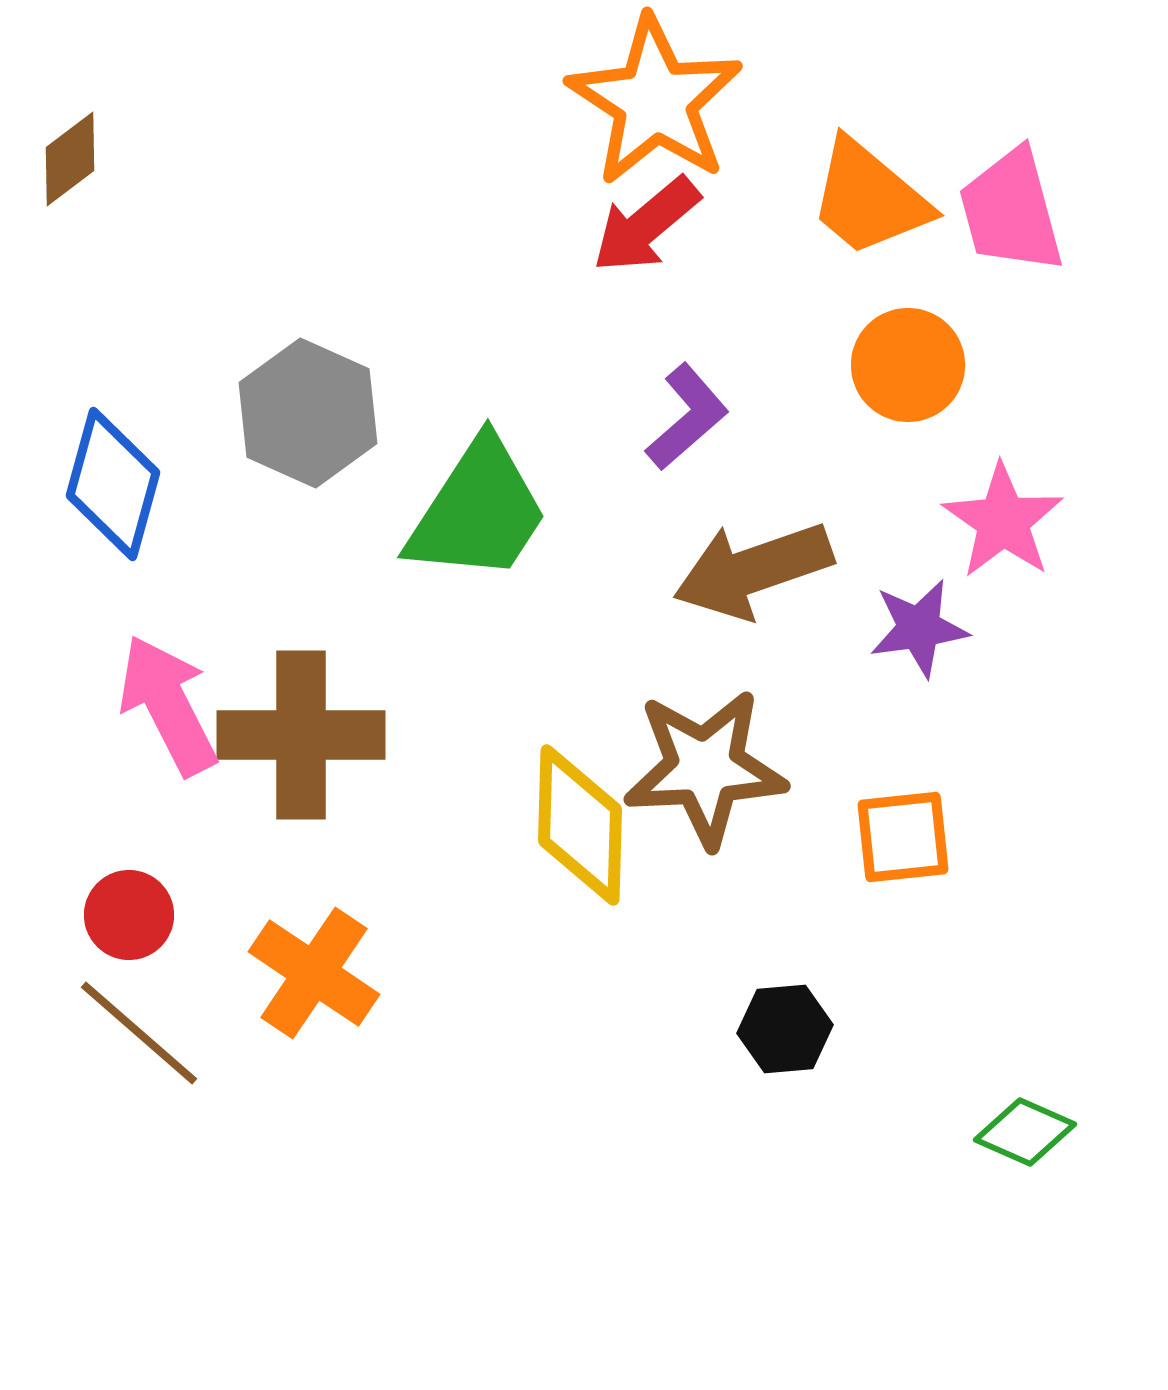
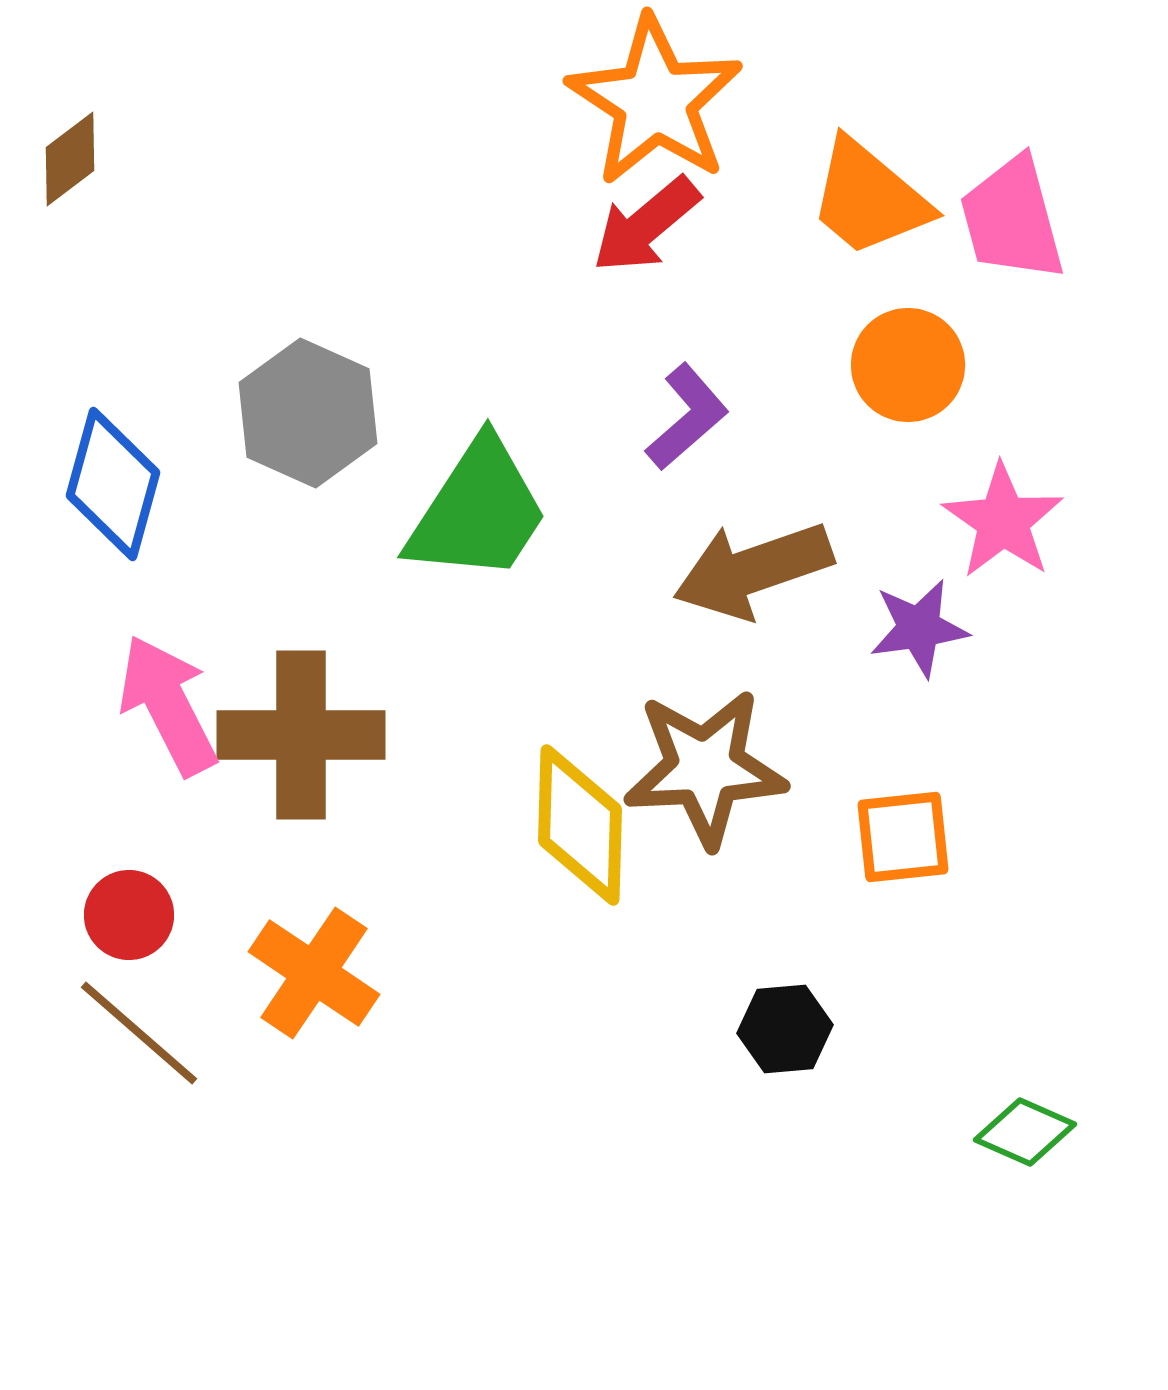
pink trapezoid: moved 1 px right, 8 px down
